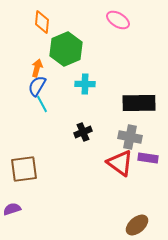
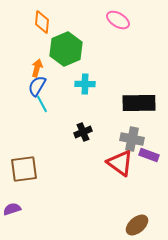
gray cross: moved 2 px right, 2 px down
purple rectangle: moved 1 px right, 3 px up; rotated 12 degrees clockwise
